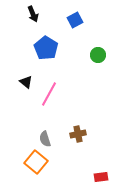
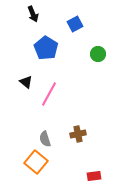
blue square: moved 4 px down
green circle: moved 1 px up
red rectangle: moved 7 px left, 1 px up
